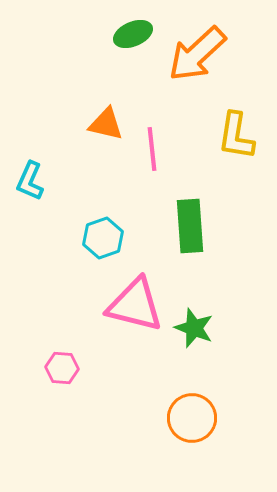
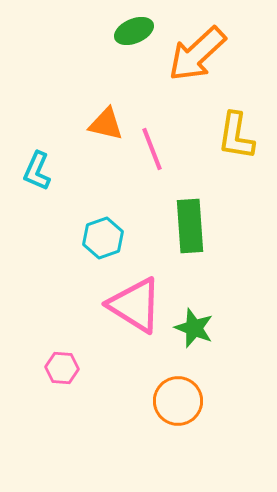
green ellipse: moved 1 px right, 3 px up
pink line: rotated 15 degrees counterclockwise
cyan L-shape: moved 7 px right, 10 px up
pink triangle: rotated 18 degrees clockwise
orange circle: moved 14 px left, 17 px up
